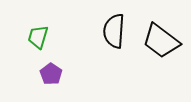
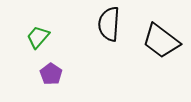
black semicircle: moved 5 px left, 7 px up
green trapezoid: rotated 25 degrees clockwise
